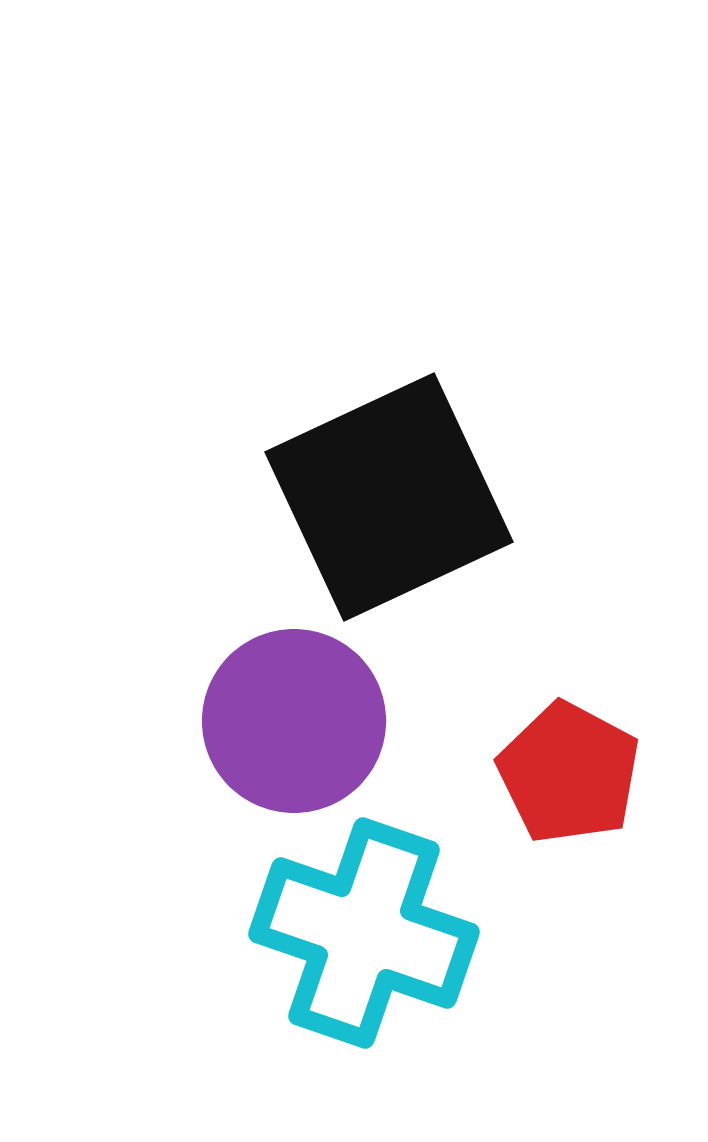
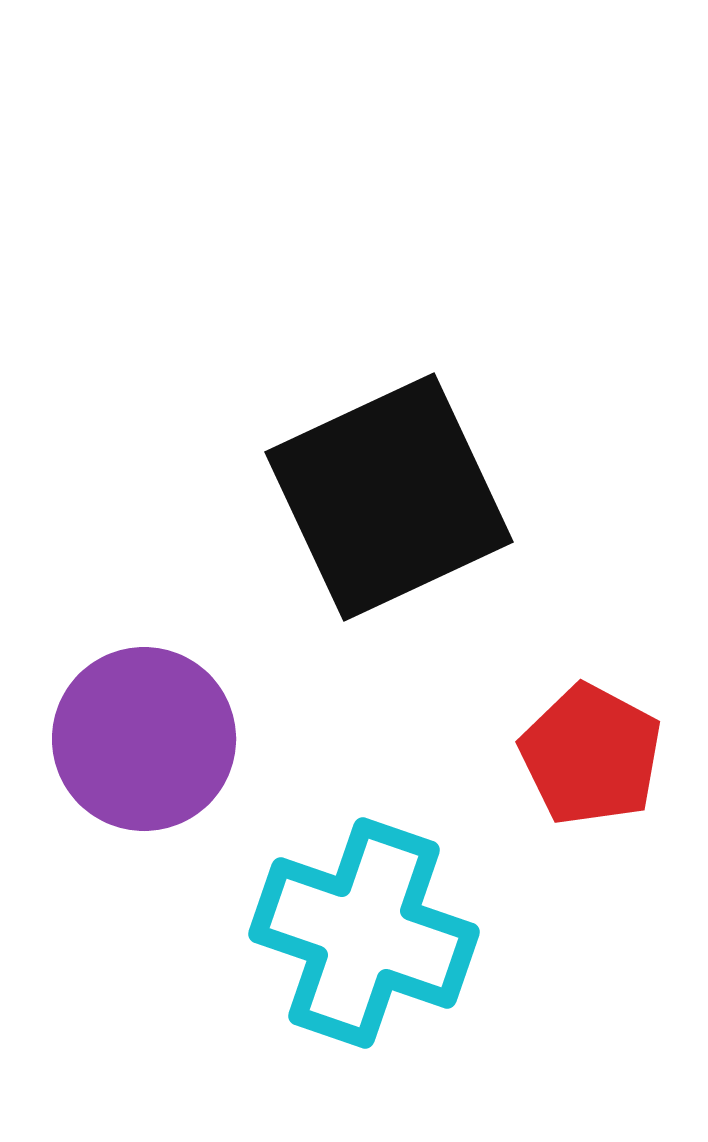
purple circle: moved 150 px left, 18 px down
red pentagon: moved 22 px right, 18 px up
